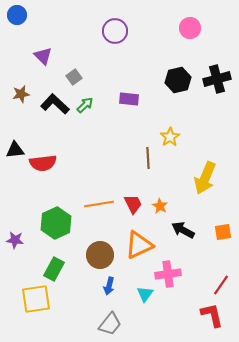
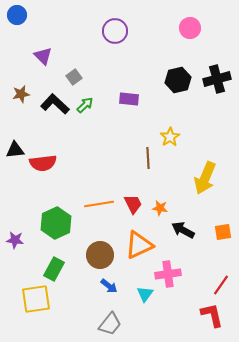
orange star: moved 2 px down; rotated 21 degrees counterclockwise
blue arrow: rotated 66 degrees counterclockwise
